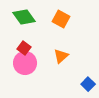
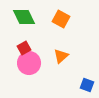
green diamond: rotated 10 degrees clockwise
red square: rotated 24 degrees clockwise
pink circle: moved 4 px right
blue square: moved 1 px left, 1 px down; rotated 24 degrees counterclockwise
